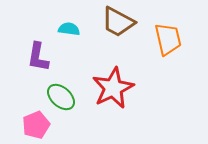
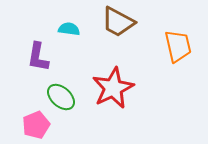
orange trapezoid: moved 10 px right, 7 px down
